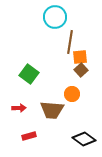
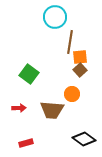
brown square: moved 1 px left
red rectangle: moved 3 px left, 7 px down
